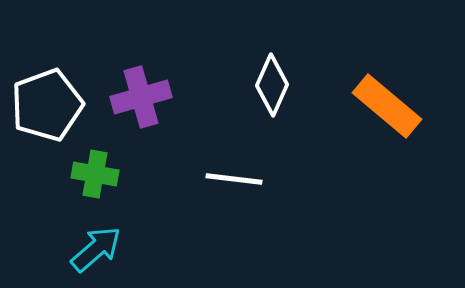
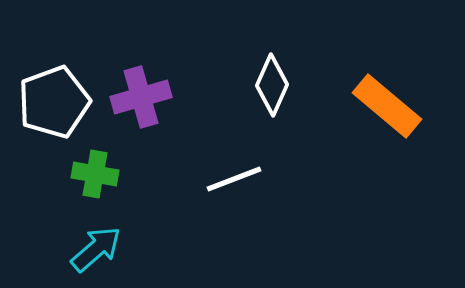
white pentagon: moved 7 px right, 3 px up
white line: rotated 28 degrees counterclockwise
